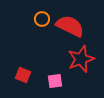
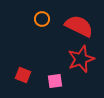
red semicircle: moved 9 px right
